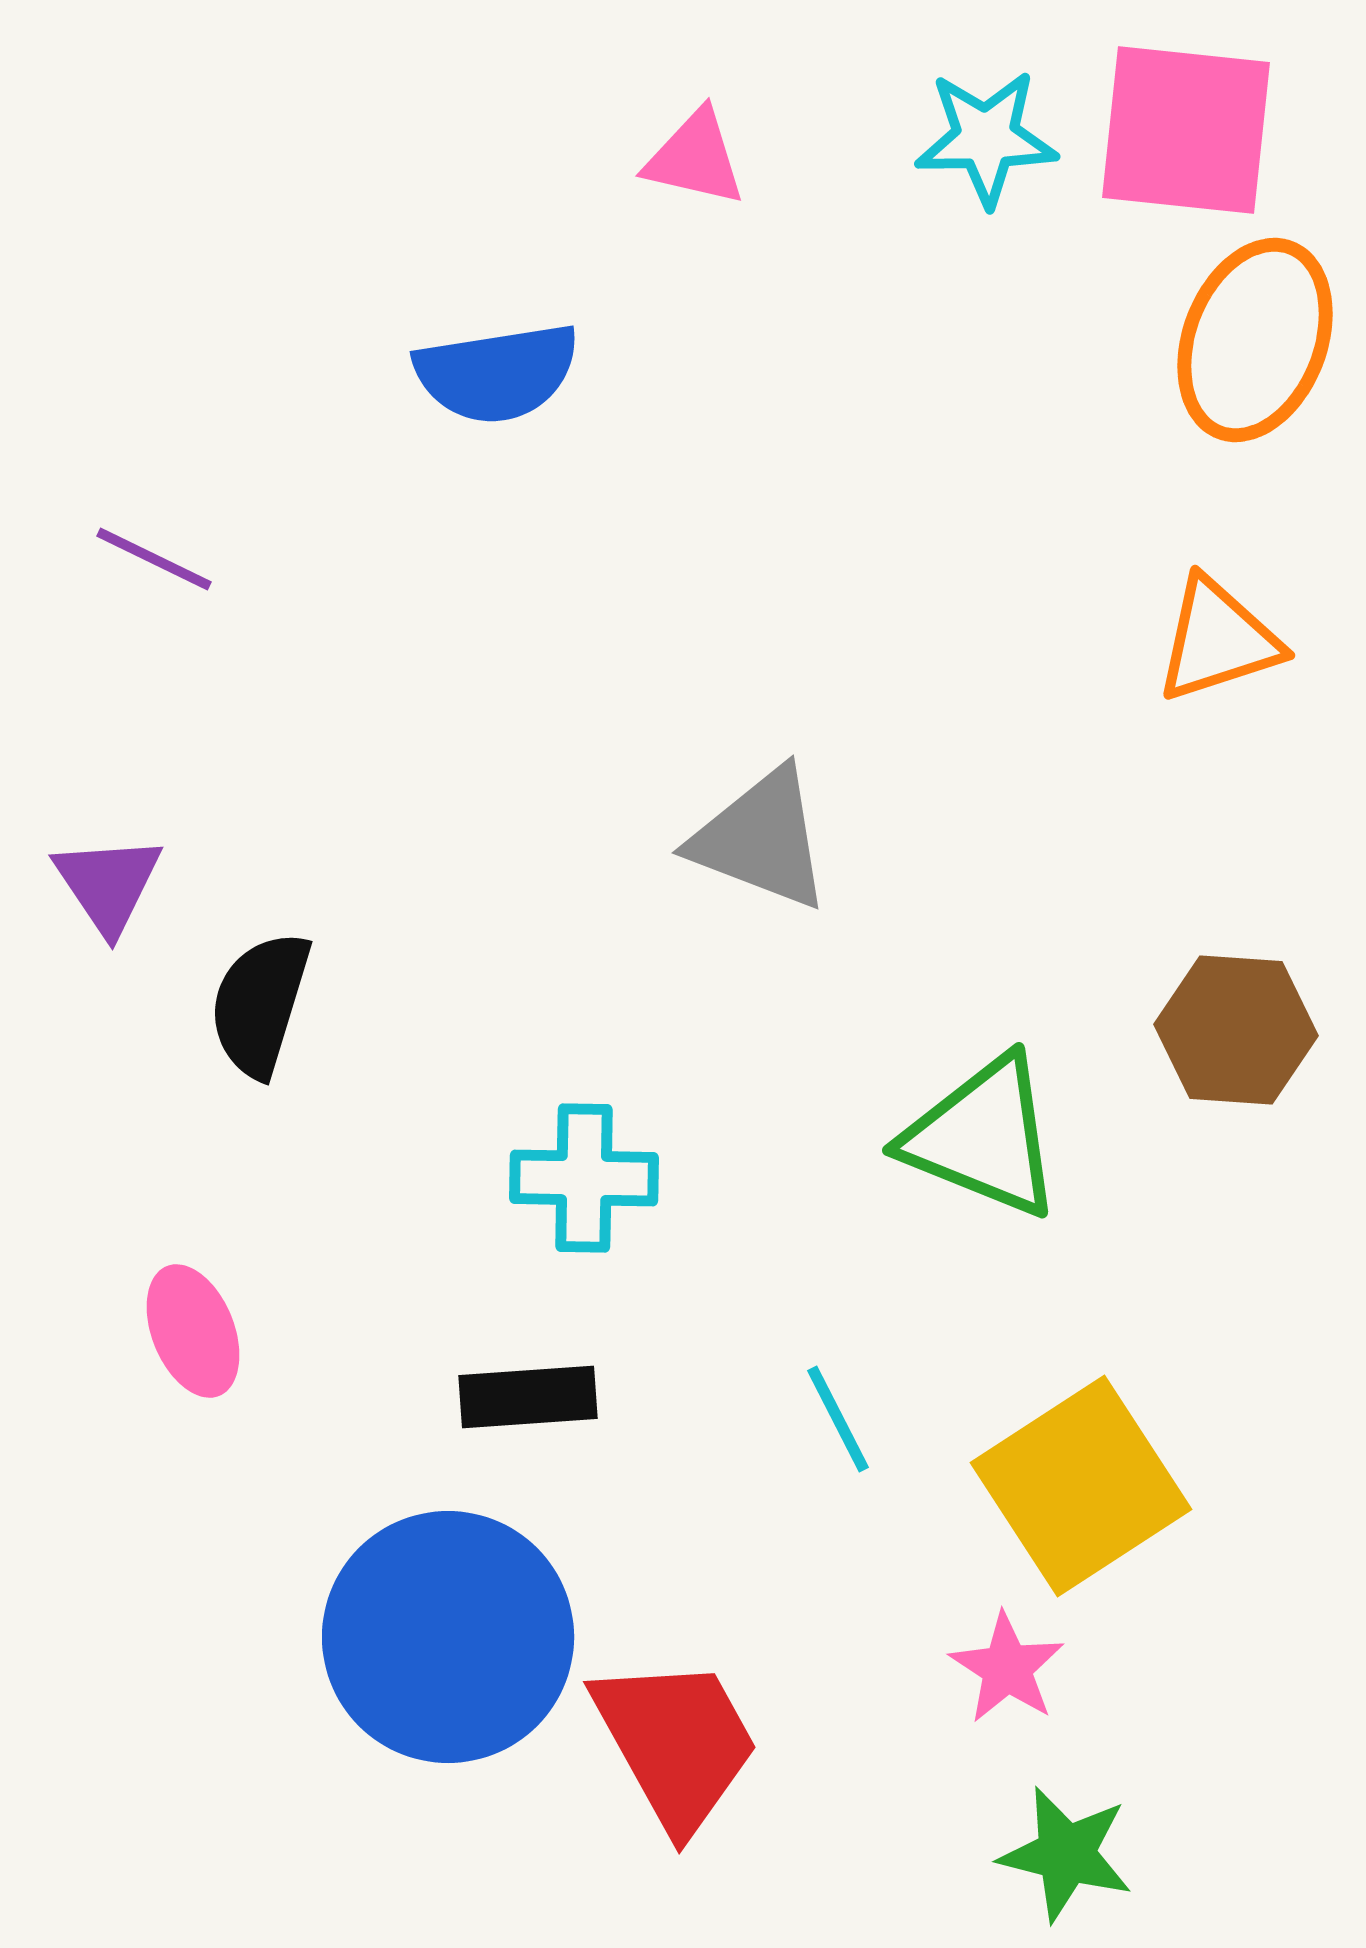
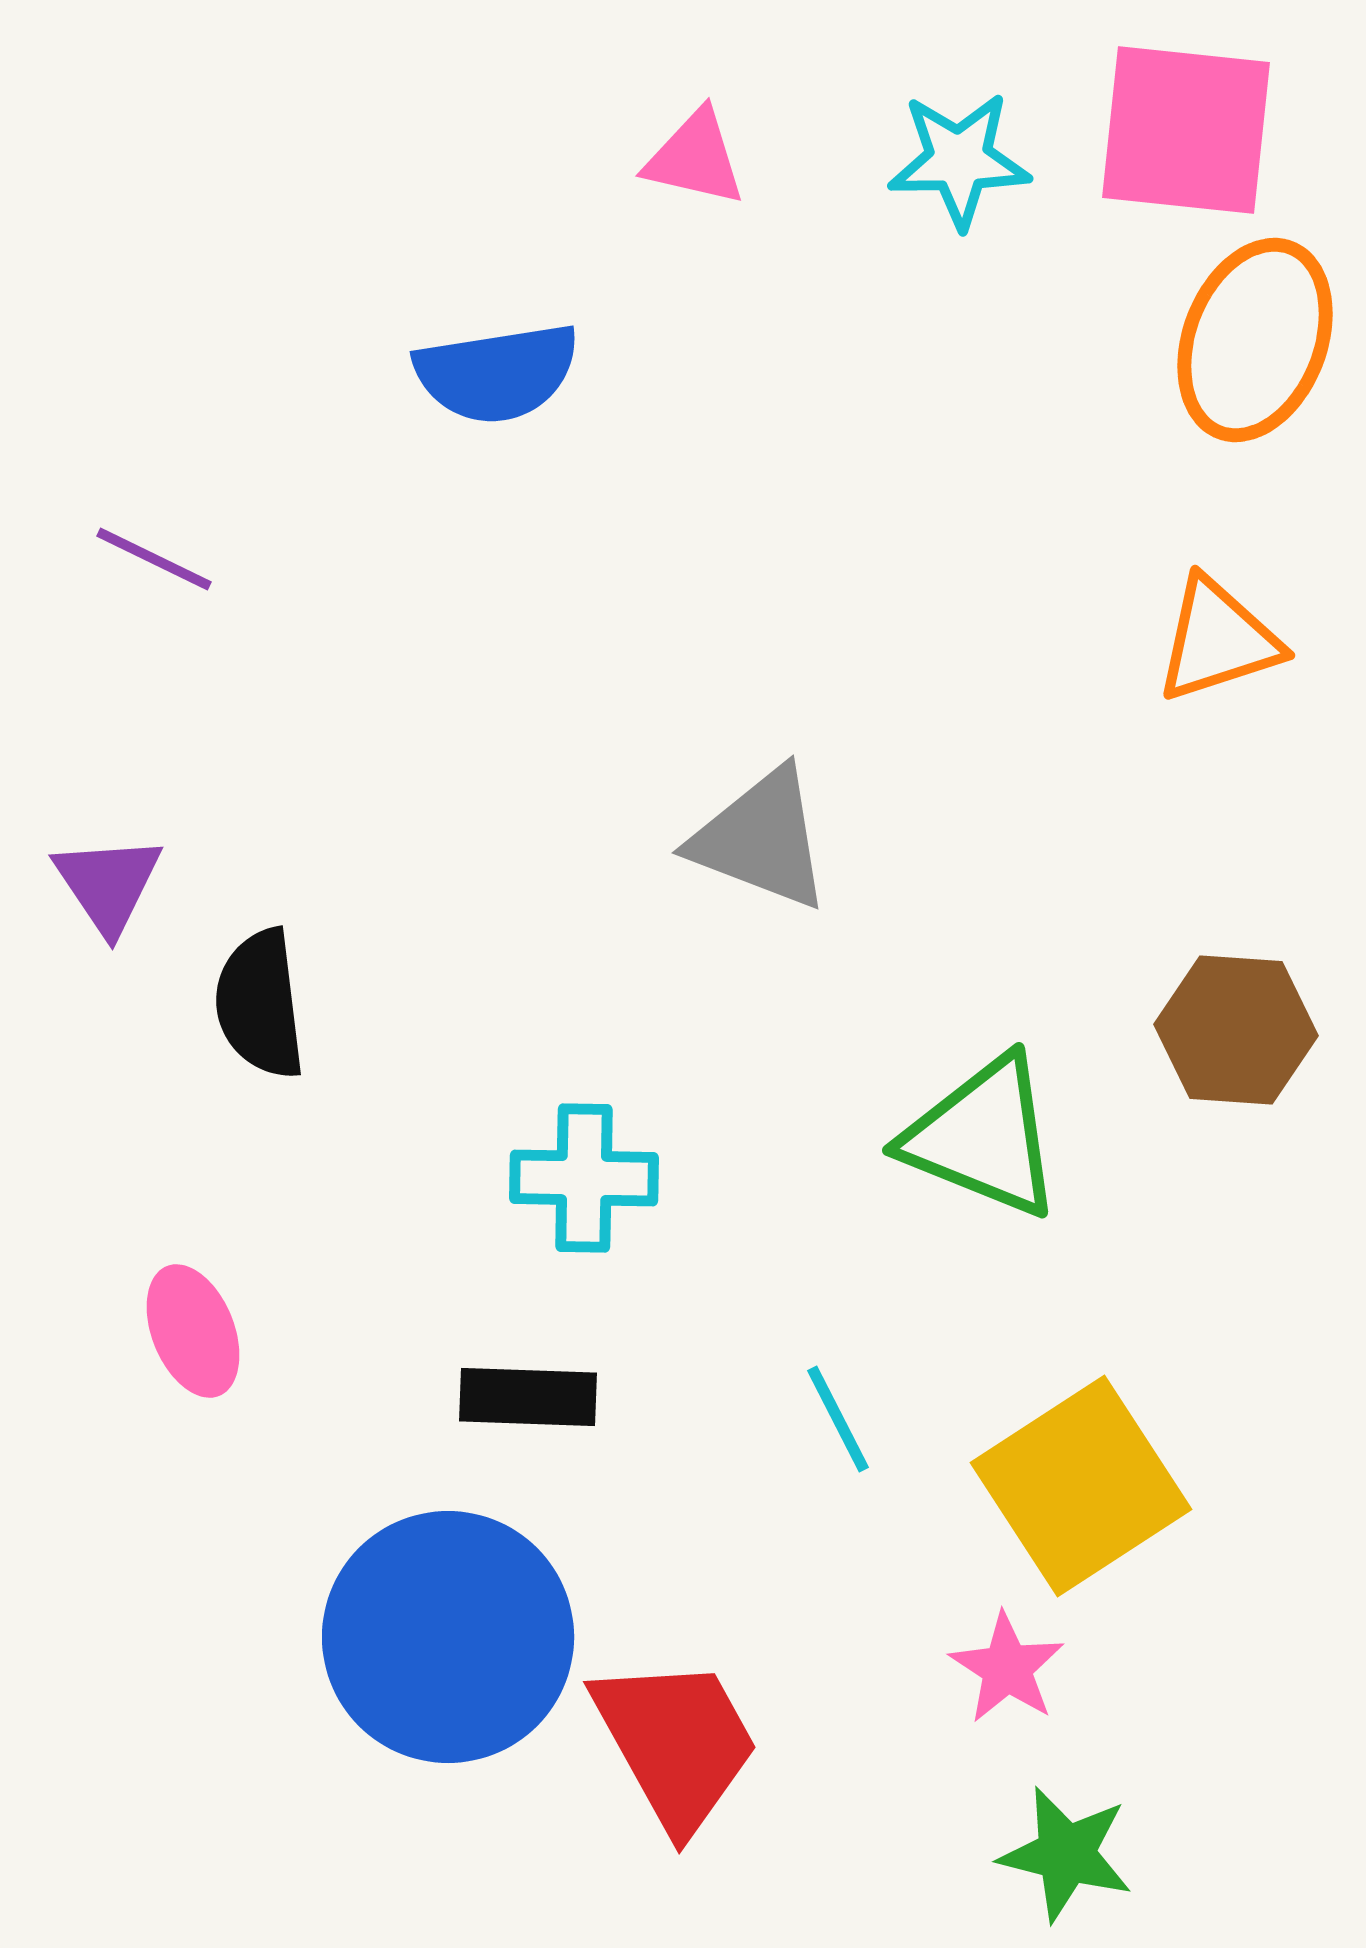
cyan star: moved 27 px left, 22 px down
black semicircle: rotated 24 degrees counterclockwise
black rectangle: rotated 6 degrees clockwise
